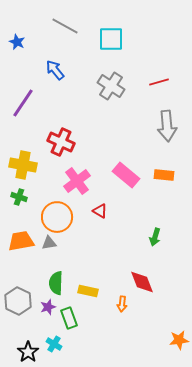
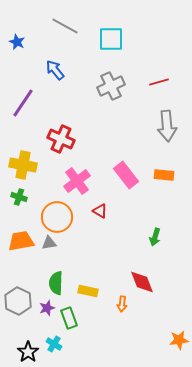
gray cross: rotated 32 degrees clockwise
red cross: moved 3 px up
pink rectangle: rotated 12 degrees clockwise
purple star: moved 1 px left, 1 px down
